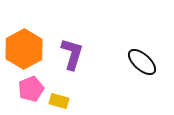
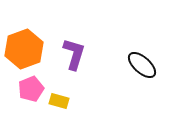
orange hexagon: rotated 9 degrees clockwise
purple L-shape: moved 2 px right
black ellipse: moved 3 px down
